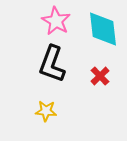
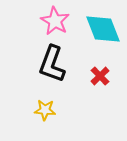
pink star: moved 1 px left
cyan diamond: rotated 15 degrees counterclockwise
yellow star: moved 1 px left, 1 px up
